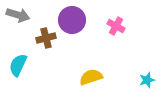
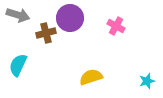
purple circle: moved 2 px left, 2 px up
brown cross: moved 5 px up
cyan star: moved 1 px down
